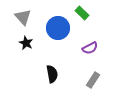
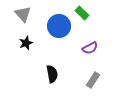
gray triangle: moved 3 px up
blue circle: moved 1 px right, 2 px up
black star: rotated 24 degrees clockwise
